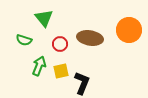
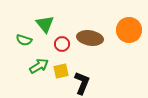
green triangle: moved 1 px right, 6 px down
red circle: moved 2 px right
green arrow: rotated 36 degrees clockwise
